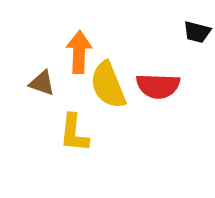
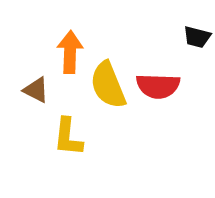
black trapezoid: moved 5 px down
orange arrow: moved 9 px left
brown triangle: moved 6 px left, 7 px down; rotated 8 degrees clockwise
yellow L-shape: moved 6 px left, 4 px down
